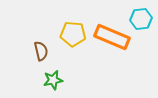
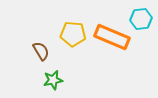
brown semicircle: rotated 18 degrees counterclockwise
